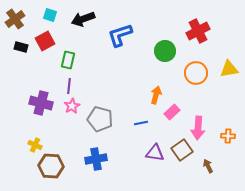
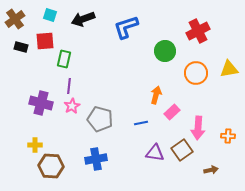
blue L-shape: moved 6 px right, 8 px up
red square: rotated 24 degrees clockwise
green rectangle: moved 4 px left, 1 px up
yellow cross: rotated 24 degrees counterclockwise
brown arrow: moved 3 px right, 4 px down; rotated 104 degrees clockwise
